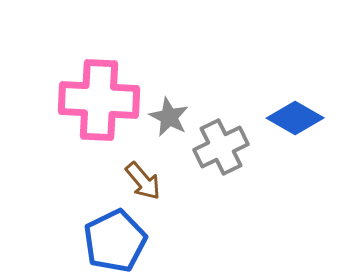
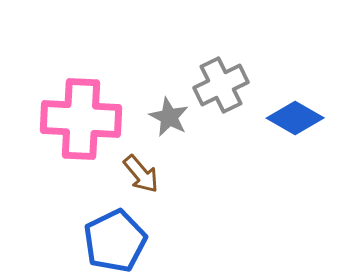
pink cross: moved 18 px left, 19 px down
gray cross: moved 62 px up
brown arrow: moved 2 px left, 7 px up
